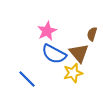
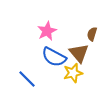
blue semicircle: moved 3 px down
